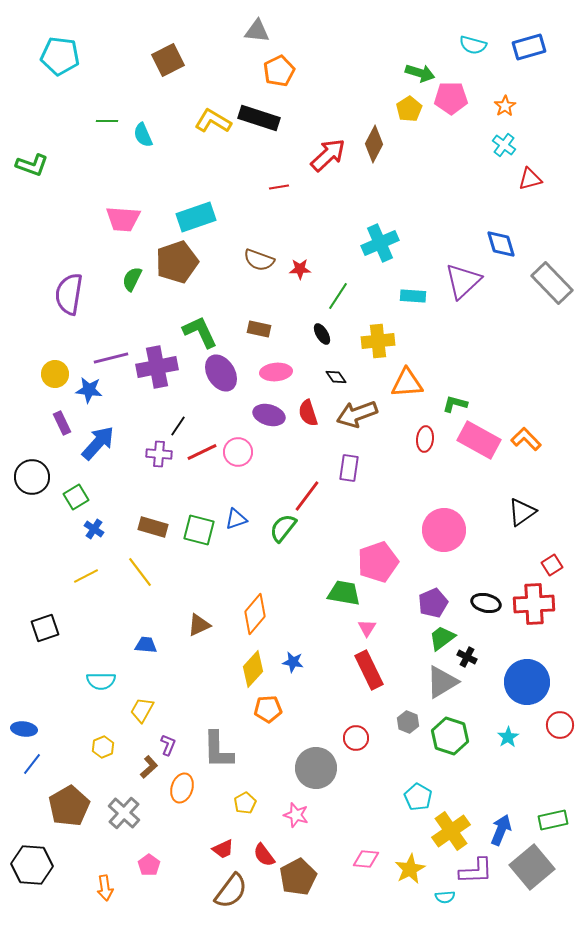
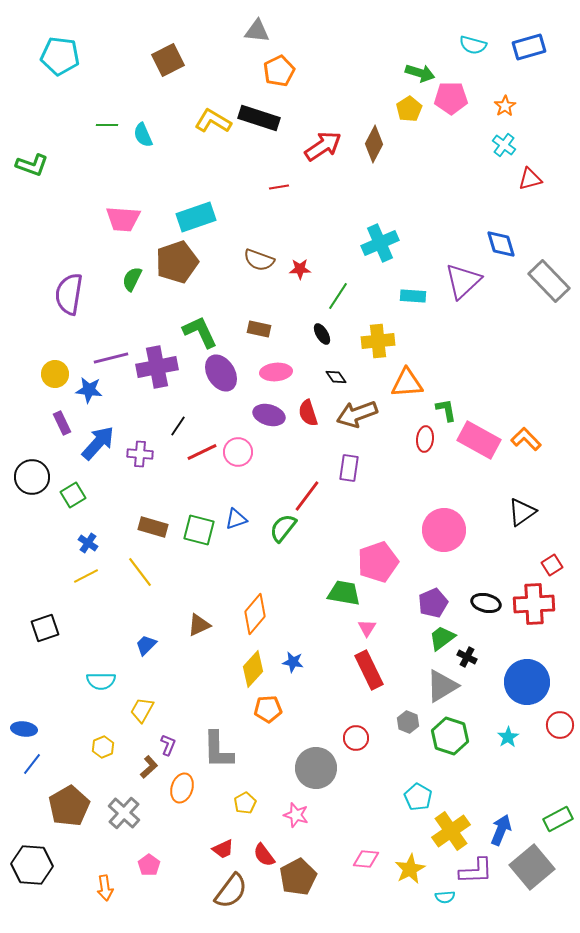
green line at (107, 121): moved 4 px down
red arrow at (328, 155): moved 5 px left, 9 px up; rotated 9 degrees clockwise
gray rectangle at (552, 283): moved 3 px left, 2 px up
green L-shape at (455, 404): moved 9 px left, 6 px down; rotated 65 degrees clockwise
purple cross at (159, 454): moved 19 px left
green square at (76, 497): moved 3 px left, 2 px up
blue cross at (94, 529): moved 6 px left, 14 px down
blue trapezoid at (146, 645): rotated 50 degrees counterclockwise
gray triangle at (442, 682): moved 4 px down
green rectangle at (553, 820): moved 5 px right, 1 px up; rotated 16 degrees counterclockwise
